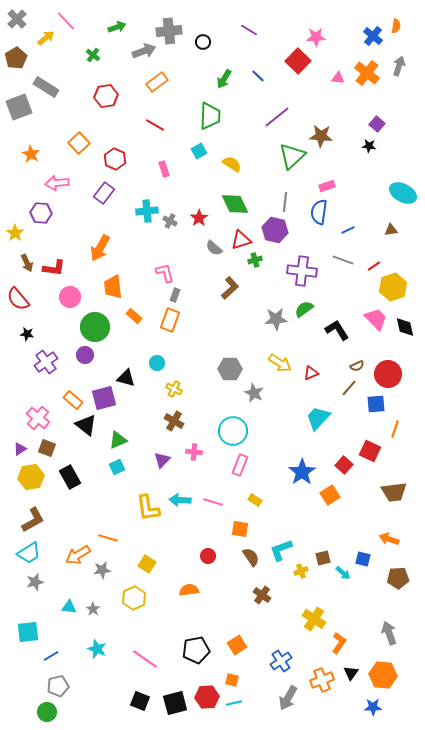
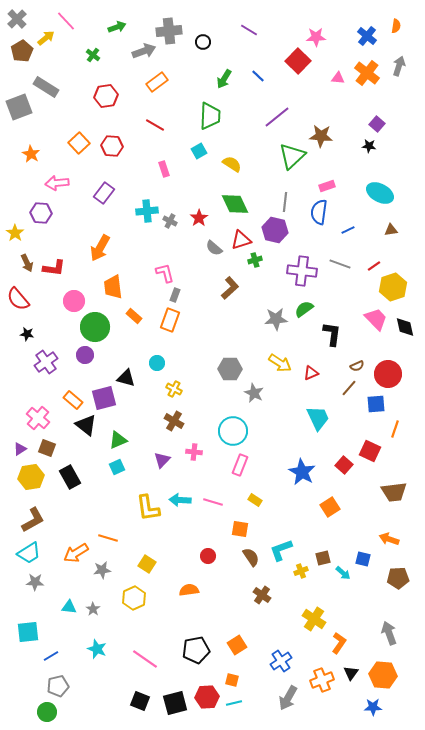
blue cross at (373, 36): moved 6 px left
brown pentagon at (16, 58): moved 6 px right, 7 px up
red hexagon at (115, 159): moved 3 px left, 13 px up; rotated 20 degrees counterclockwise
cyan ellipse at (403, 193): moved 23 px left
gray line at (343, 260): moved 3 px left, 4 px down
pink circle at (70, 297): moved 4 px right, 4 px down
black L-shape at (337, 330): moved 5 px left, 4 px down; rotated 40 degrees clockwise
cyan trapezoid at (318, 418): rotated 112 degrees clockwise
blue star at (302, 472): rotated 8 degrees counterclockwise
orange square at (330, 495): moved 12 px down
orange arrow at (78, 555): moved 2 px left, 2 px up
gray star at (35, 582): rotated 18 degrees clockwise
